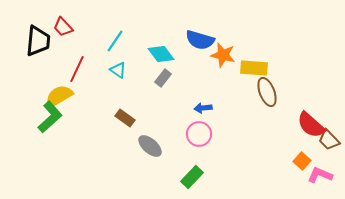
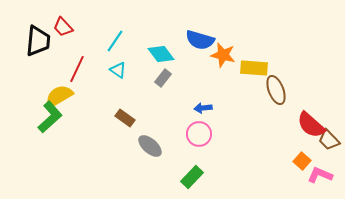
brown ellipse: moved 9 px right, 2 px up
